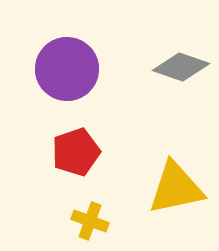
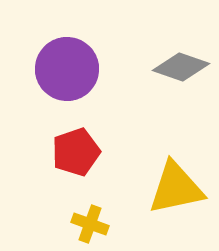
yellow cross: moved 3 px down
